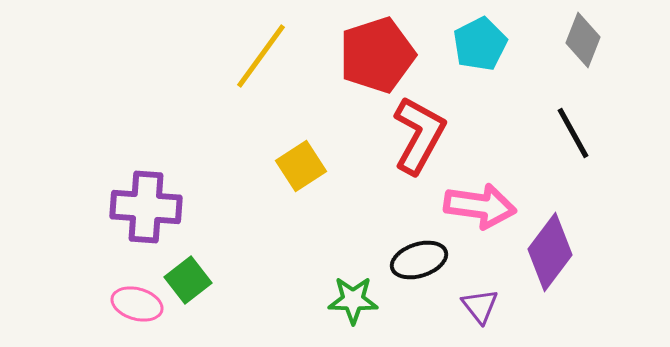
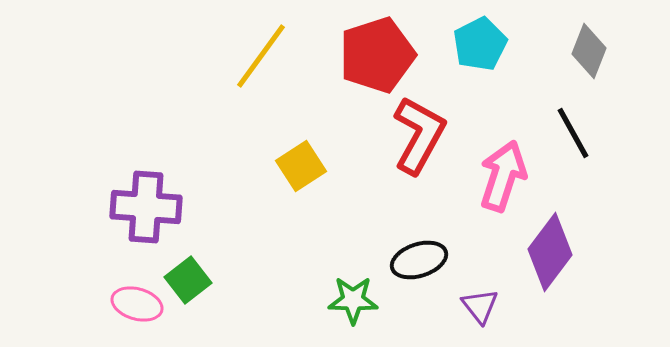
gray diamond: moved 6 px right, 11 px down
pink arrow: moved 23 px right, 30 px up; rotated 80 degrees counterclockwise
